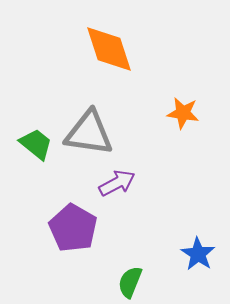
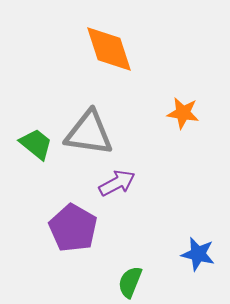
blue star: rotated 20 degrees counterclockwise
